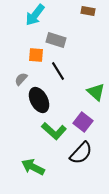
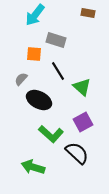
brown rectangle: moved 2 px down
orange square: moved 2 px left, 1 px up
green triangle: moved 14 px left, 5 px up
black ellipse: rotated 35 degrees counterclockwise
purple square: rotated 24 degrees clockwise
green L-shape: moved 3 px left, 3 px down
black semicircle: moved 4 px left; rotated 90 degrees counterclockwise
green arrow: rotated 10 degrees counterclockwise
